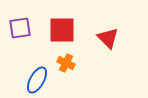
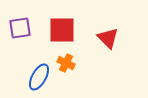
blue ellipse: moved 2 px right, 3 px up
